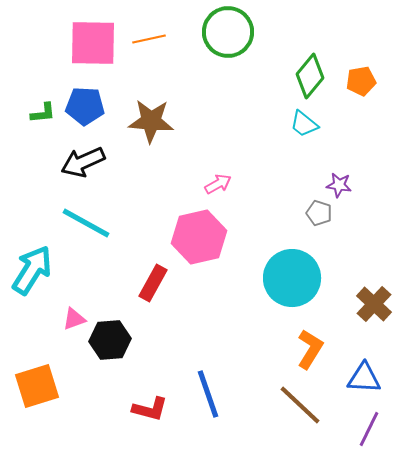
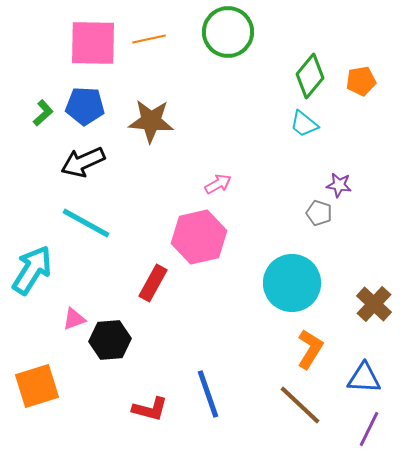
green L-shape: rotated 36 degrees counterclockwise
cyan circle: moved 5 px down
